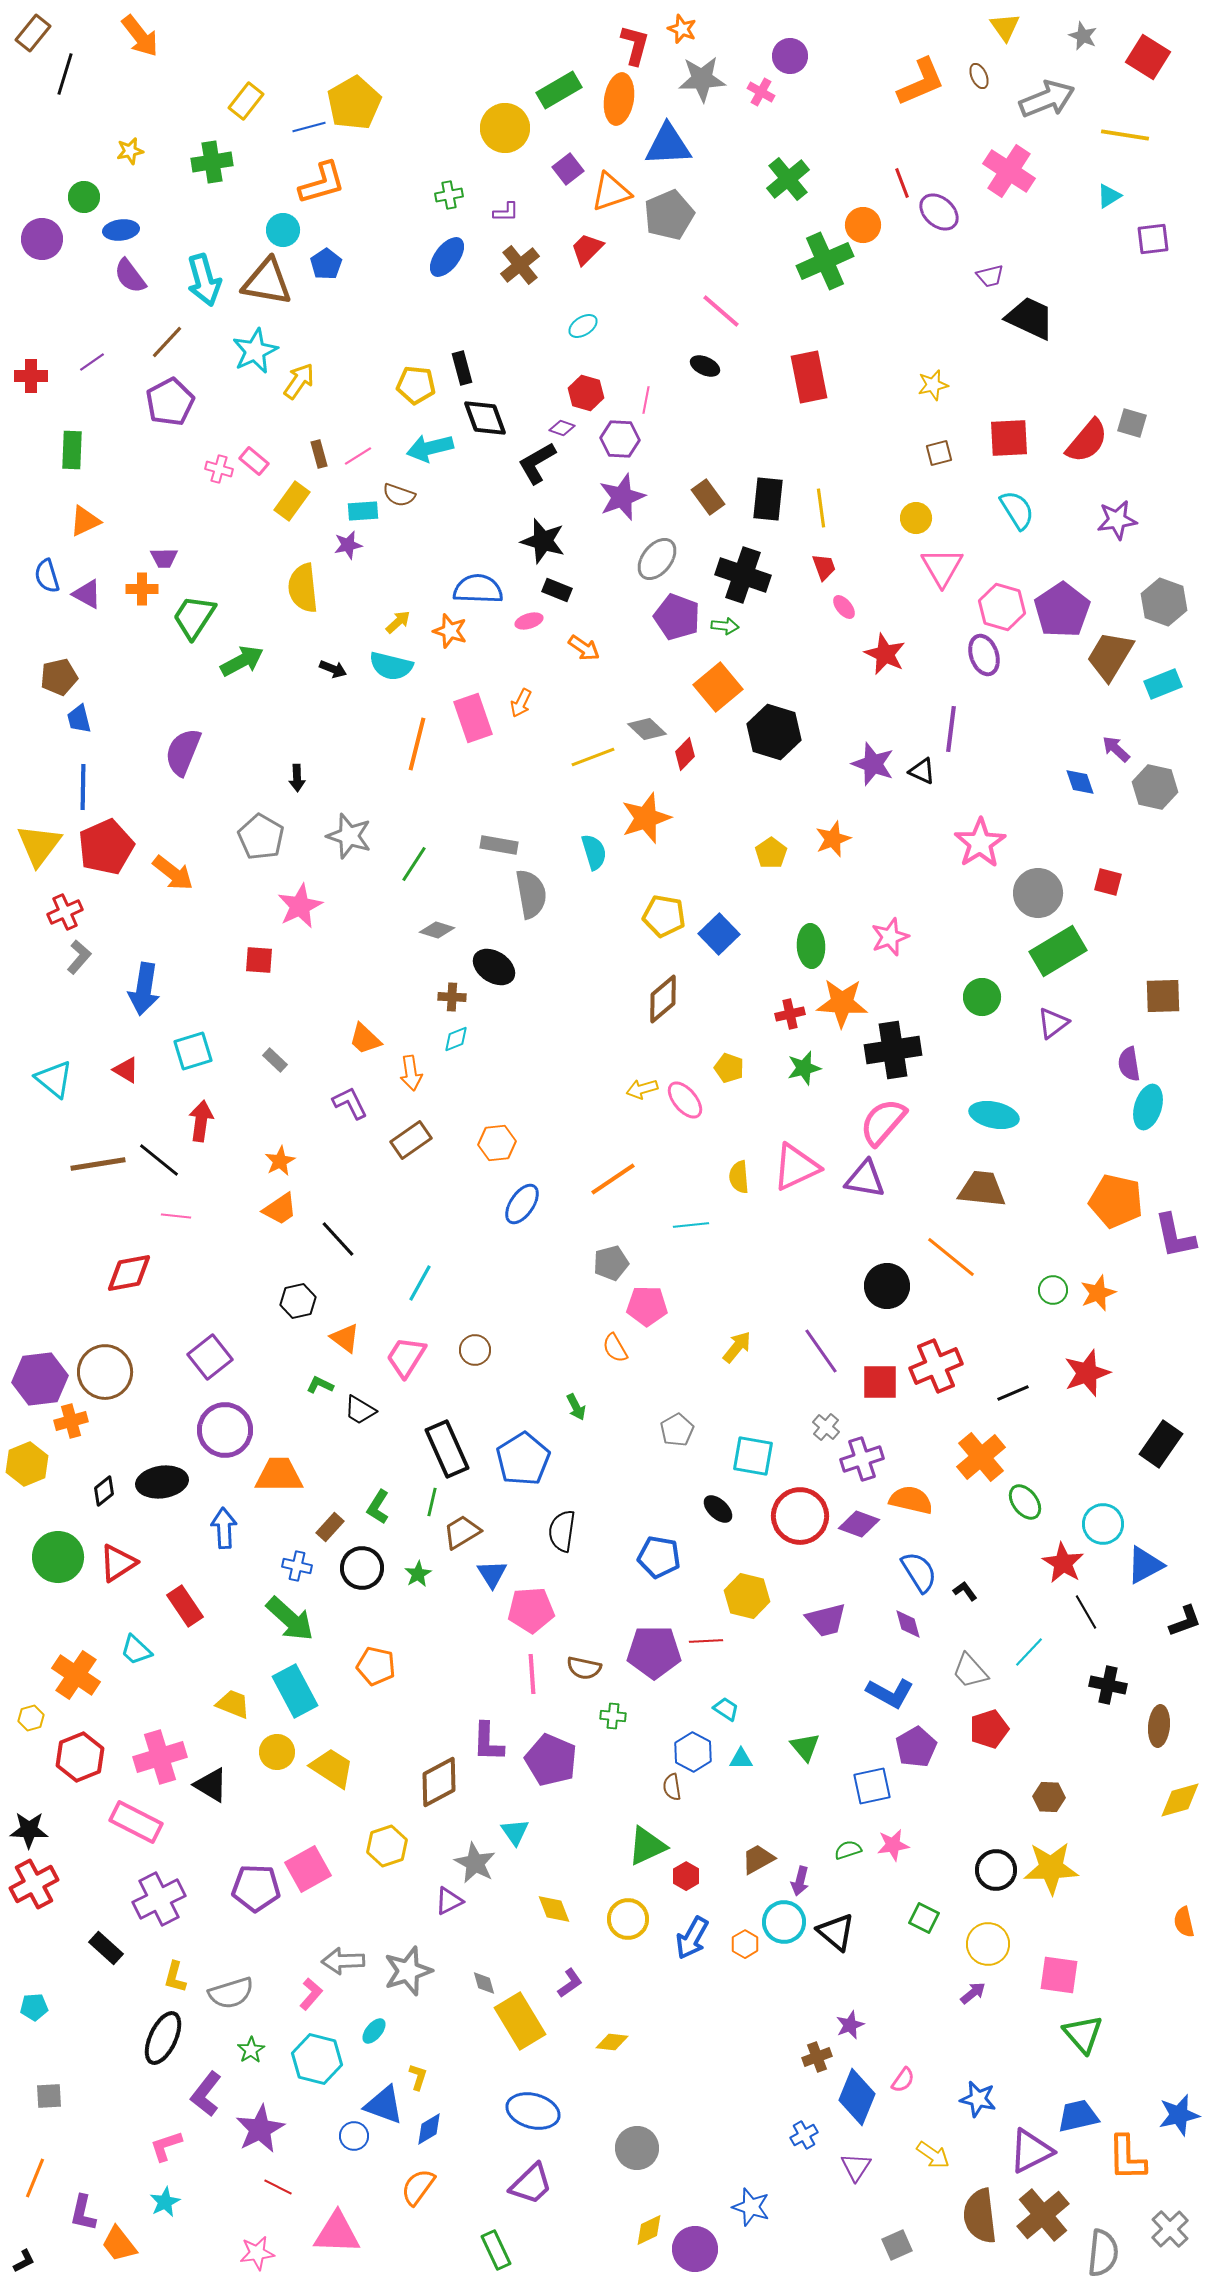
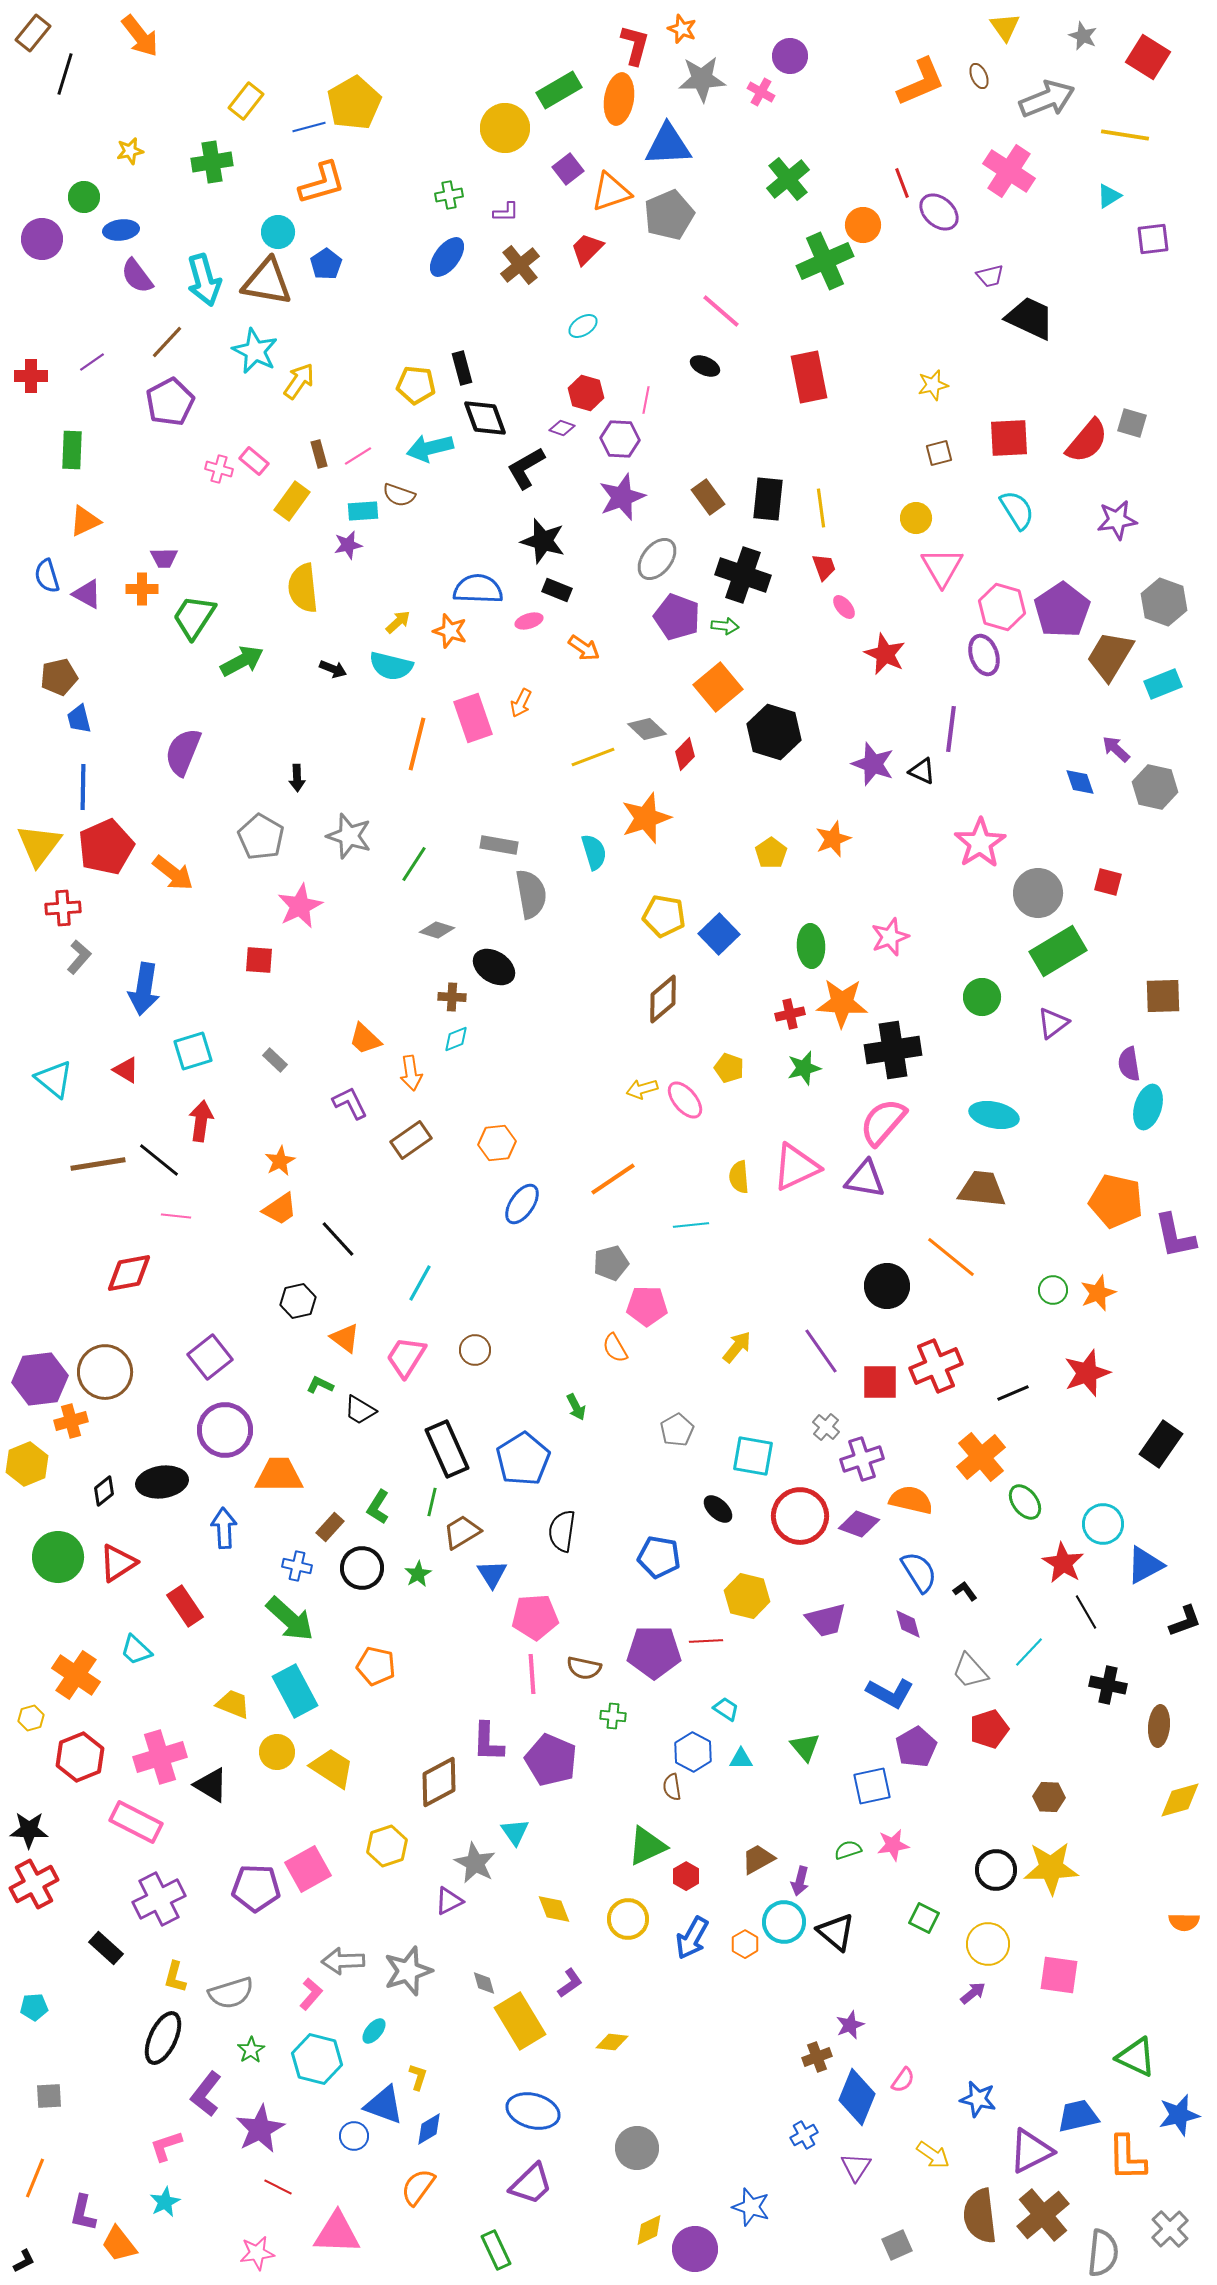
cyan circle at (283, 230): moved 5 px left, 2 px down
purple semicircle at (130, 276): moved 7 px right
cyan star at (255, 351): rotated 21 degrees counterclockwise
black L-shape at (537, 463): moved 11 px left, 5 px down
red cross at (65, 912): moved 2 px left, 4 px up; rotated 20 degrees clockwise
pink pentagon at (531, 1610): moved 4 px right, 7 px down
orange semicircle at (1184, 1922): rotated 76 degrees counterclockwise
green triangle at (1083, 2034): moved 53 px right, 23 px down; rotated 24 degrees counterclockwise
